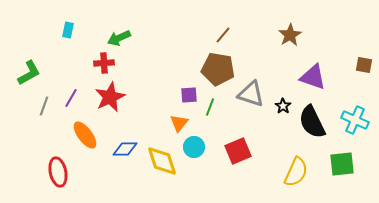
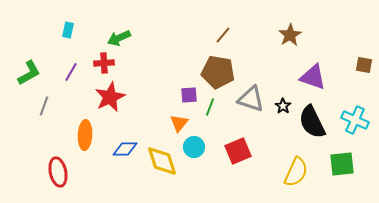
brown pentagon: moved 3 px down
gray triangle: moved 5 px down
purple line: moved 26 px up
orange ellipse: rotated 40 degrees clockwise
